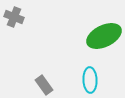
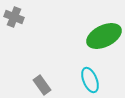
cyan ellipse: rotated 20 degrees counterclockwise
gray rectangle: moved 2 px left
